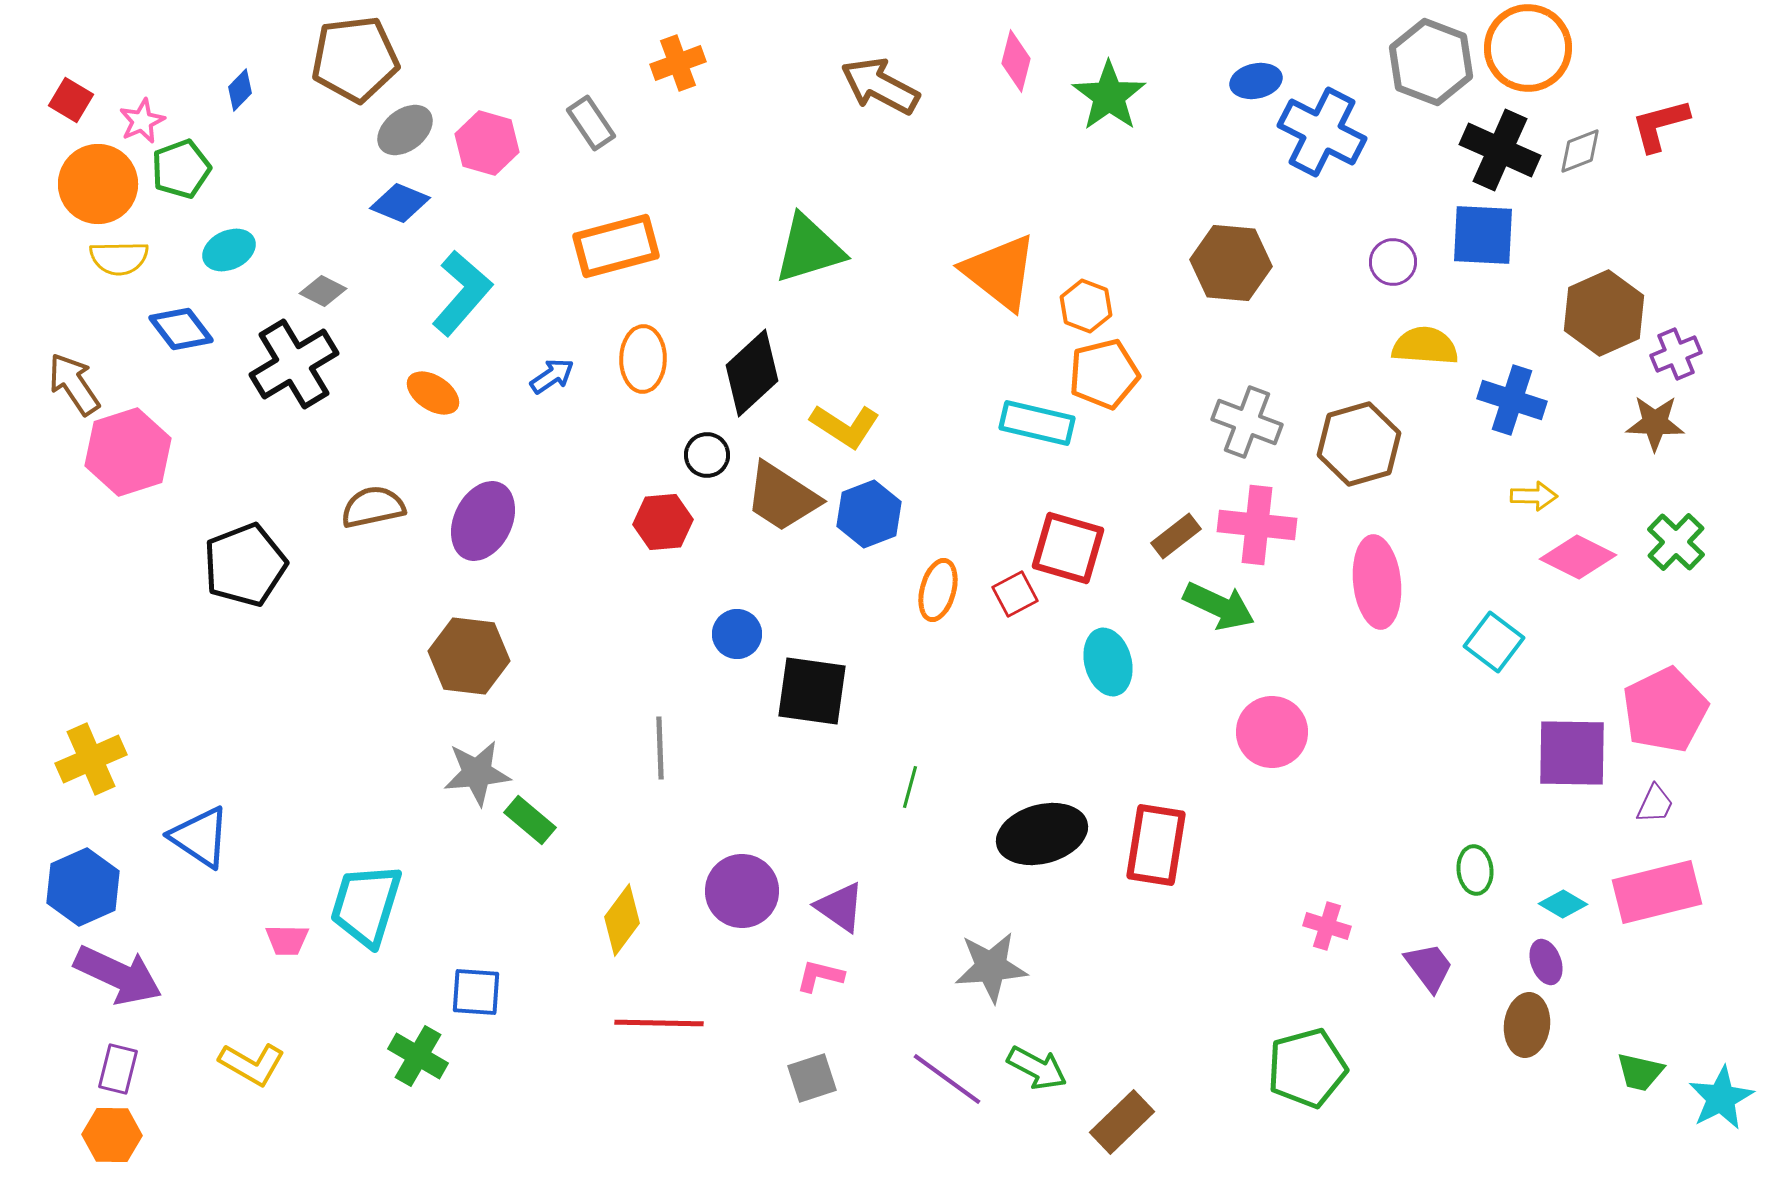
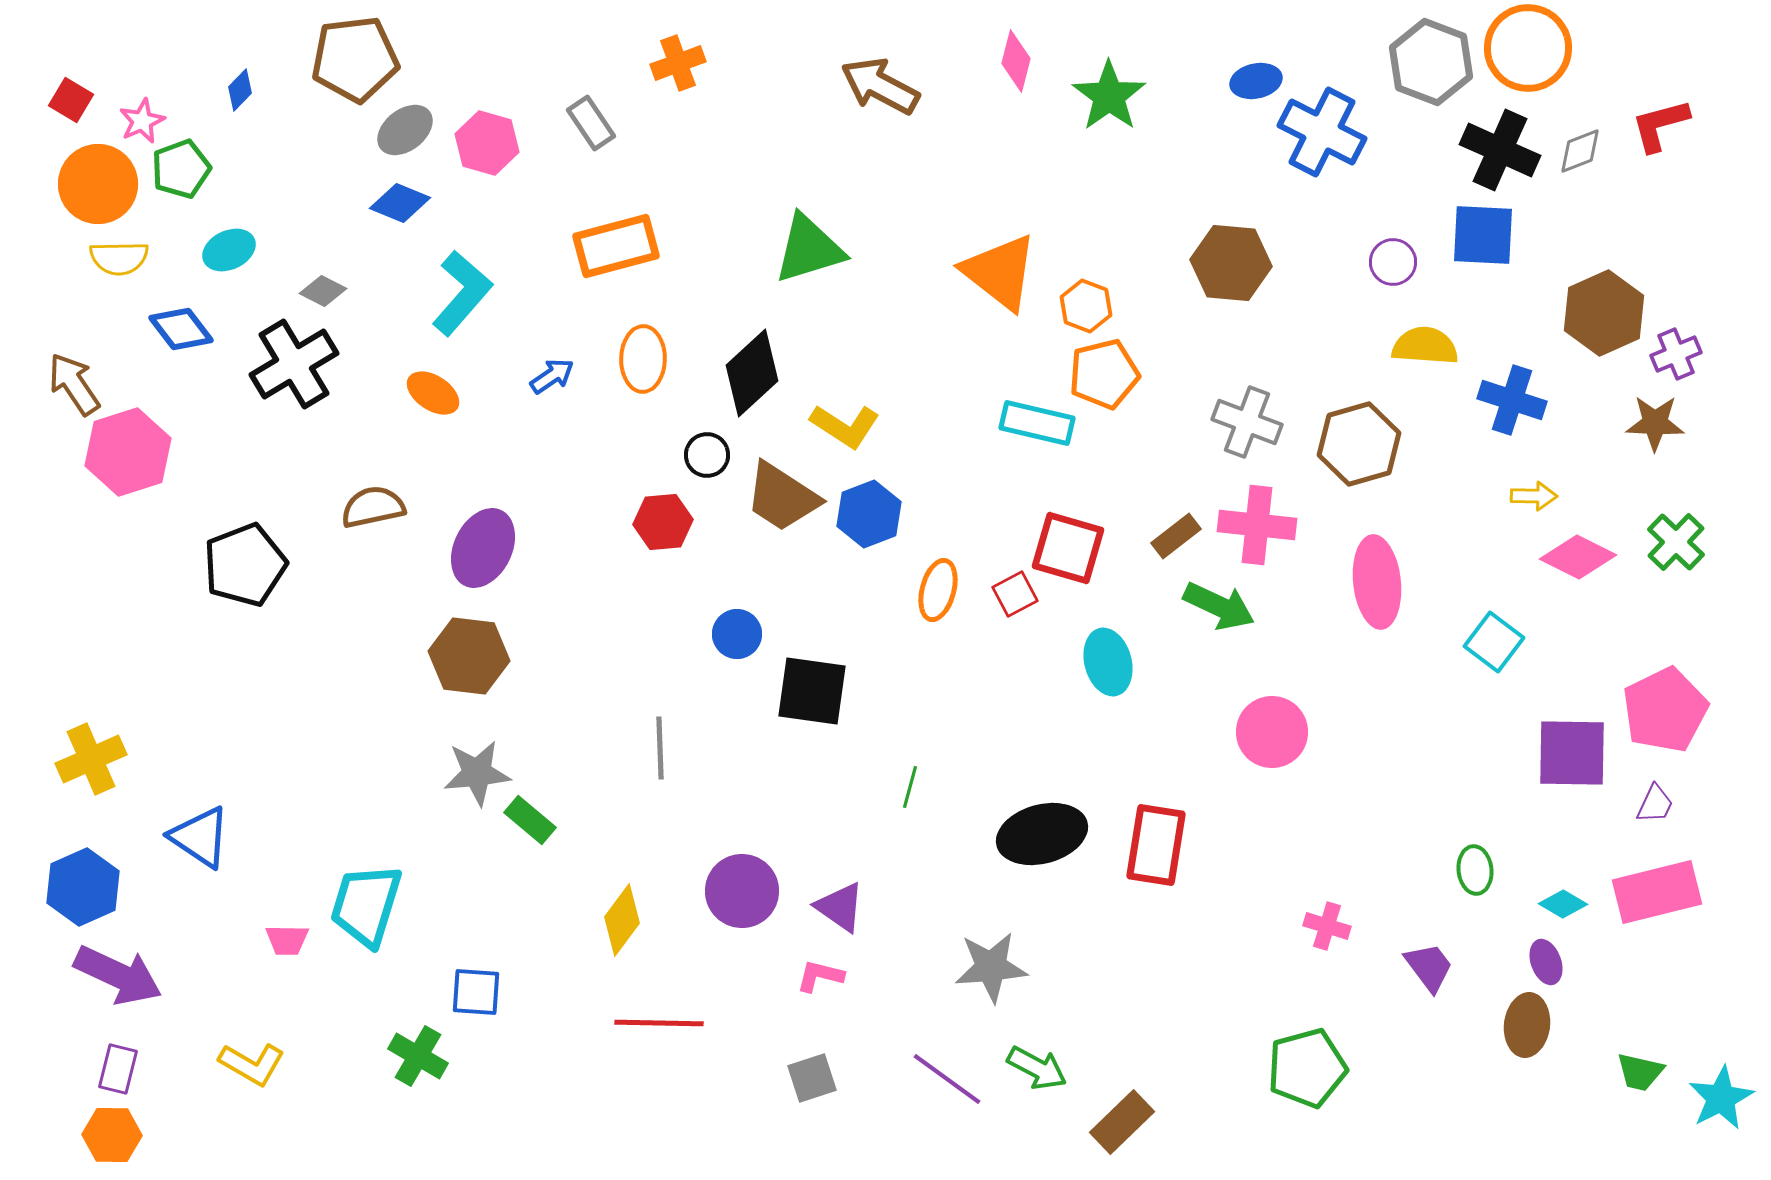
purple ellipse at (483, 521): moved 27 px down
